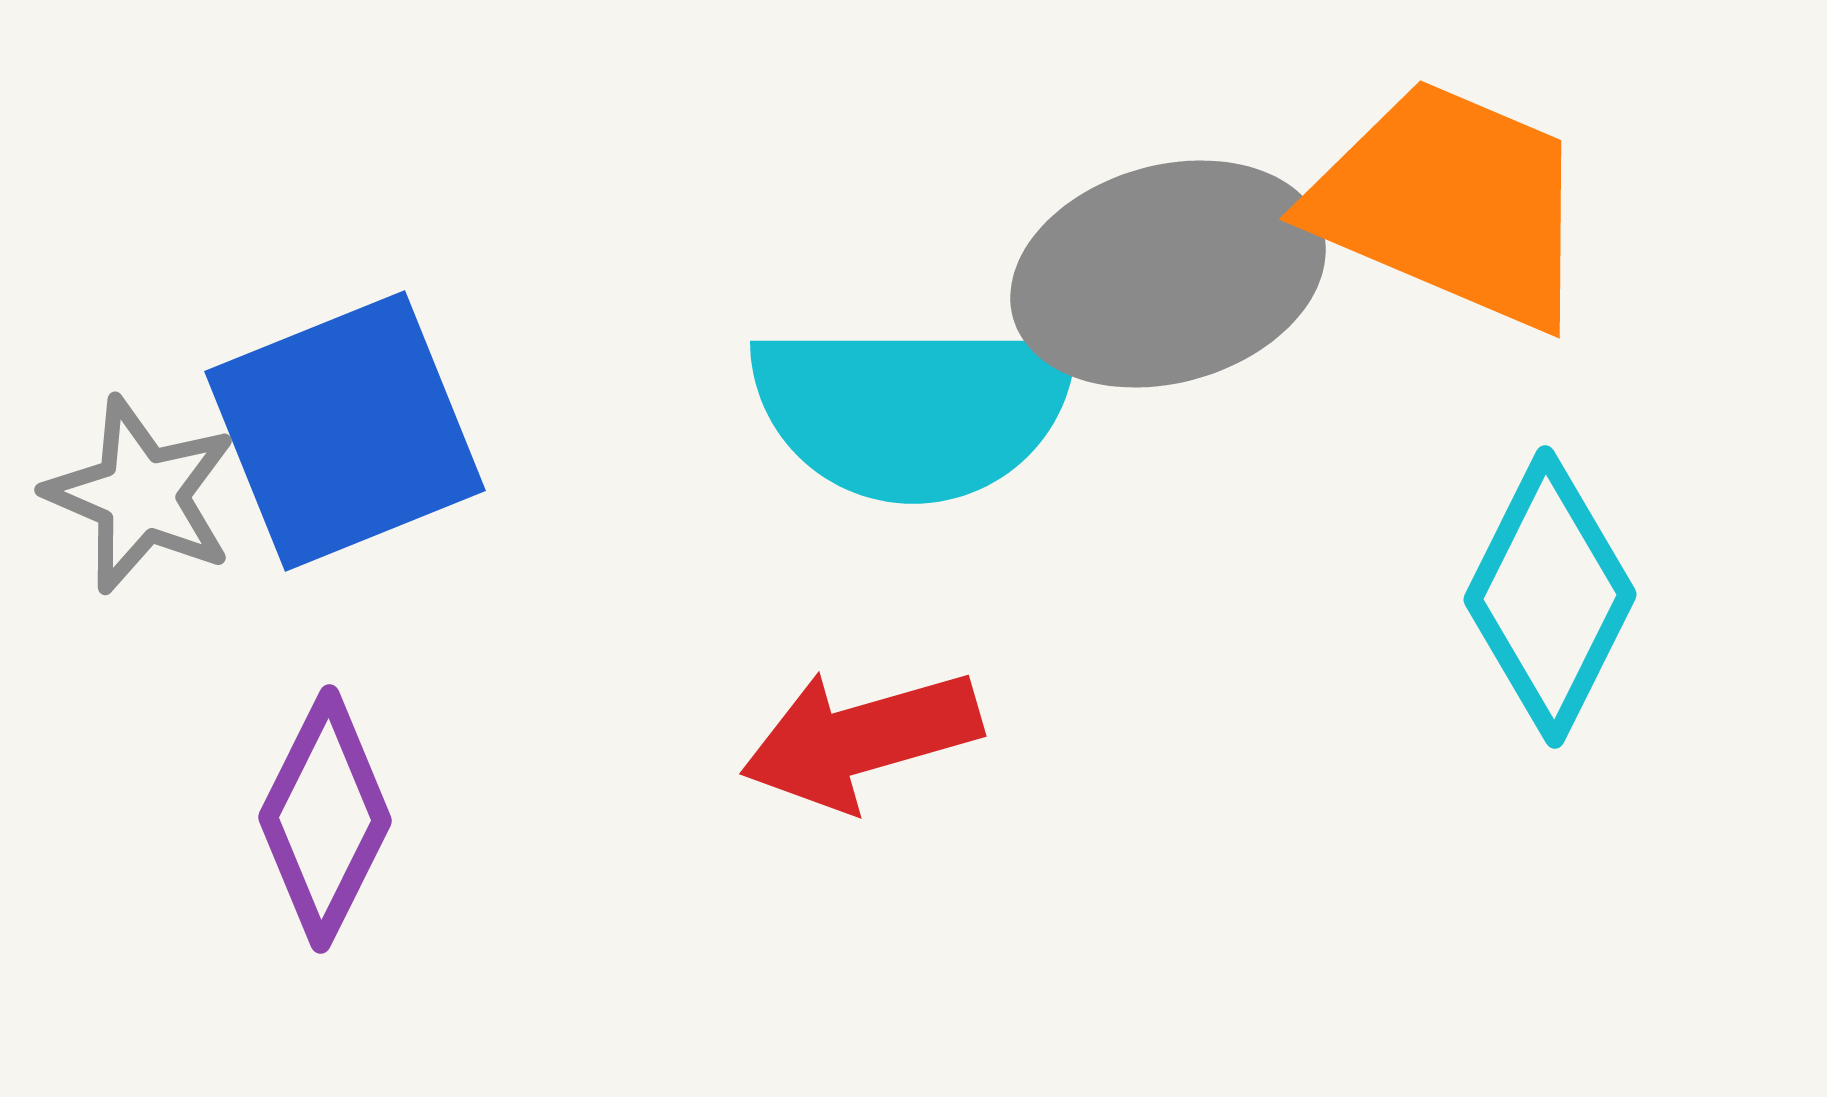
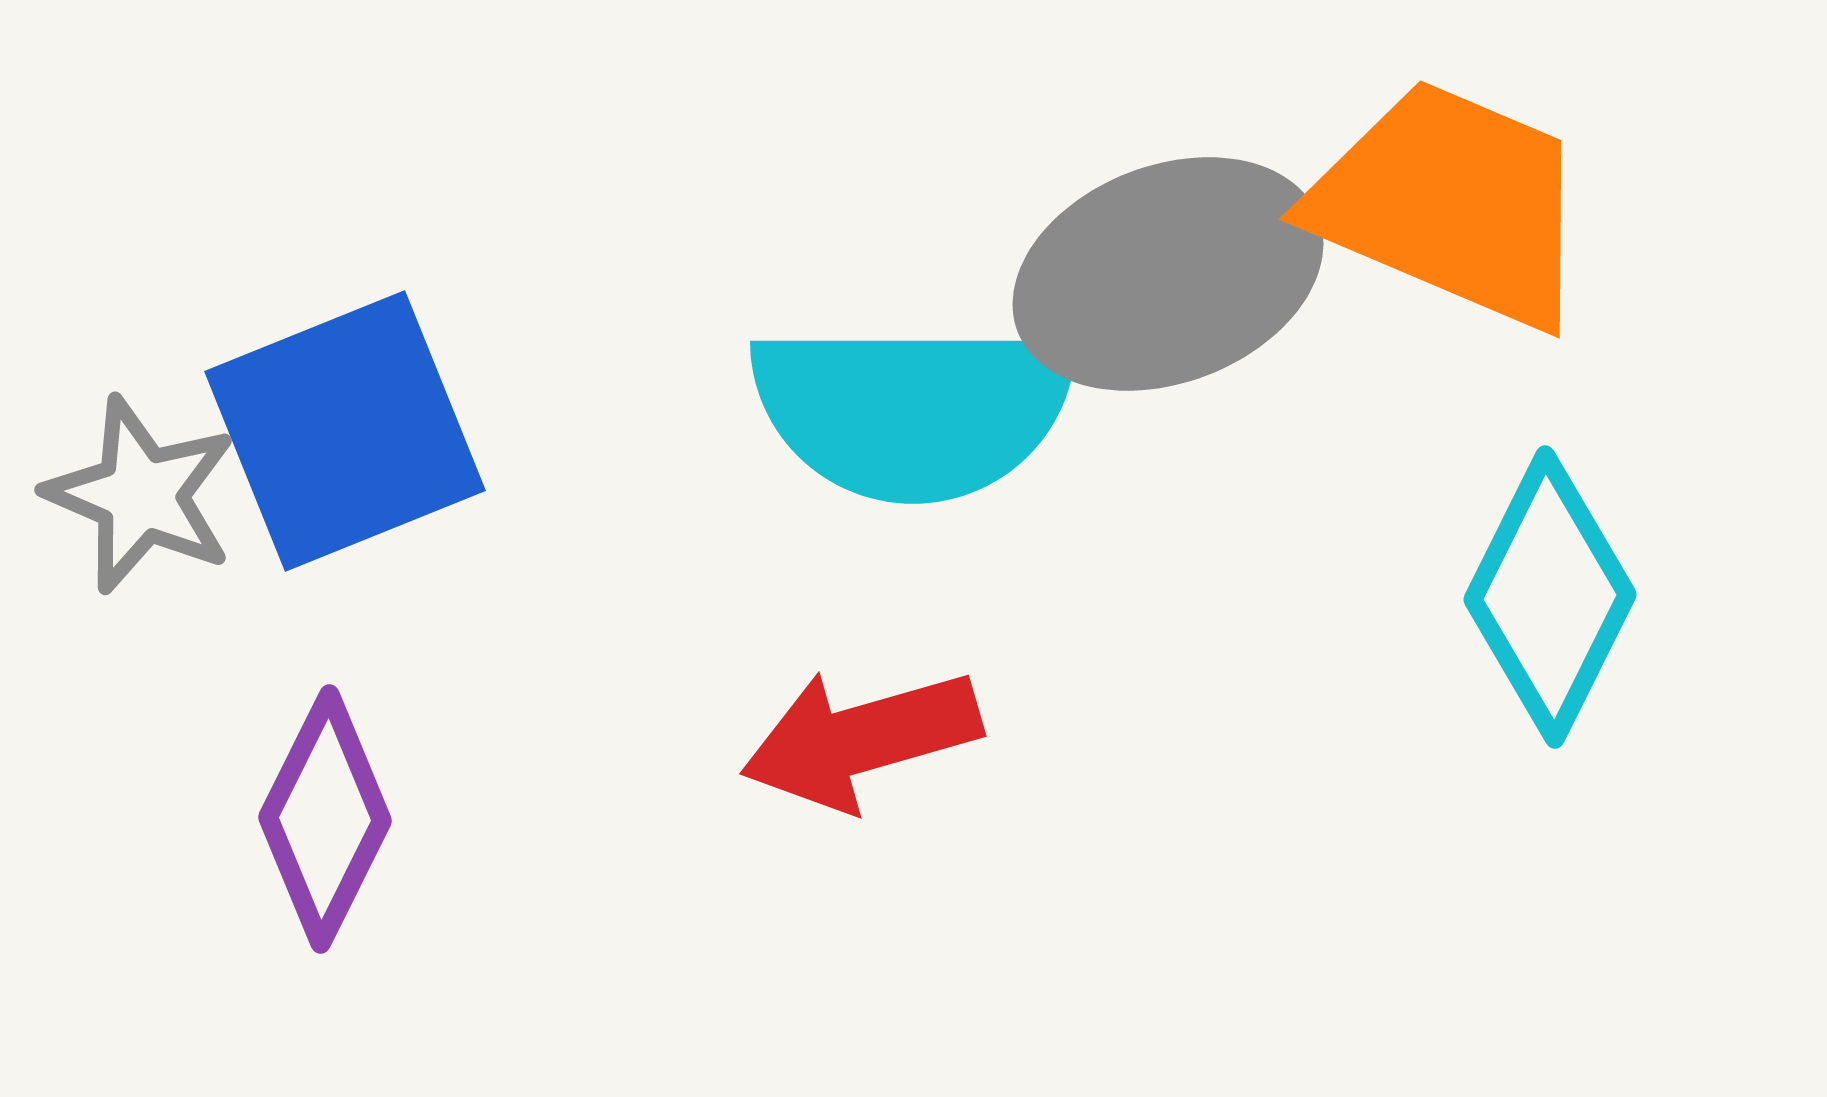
gray ellipse: rotated 5 degrees counterclockwise
